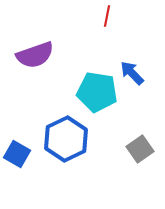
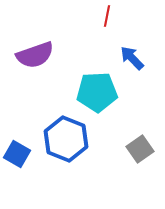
blue arrow: moved 15 px up
cyan pentagon: rotated 12 degrees counterclockwise
blue hexagon: rotated 12 degrees counterclockwise
